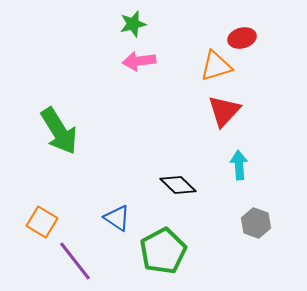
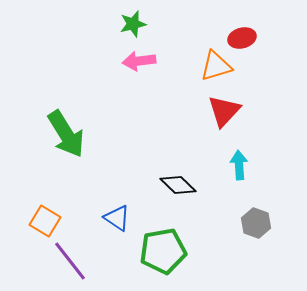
green arrow: moved 7 px right, 3 px down
orange square: moved 3 px right, 1 px up
green pentagon: rotated 18 degrees clockwise
purple line: moved 5 px left
